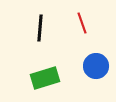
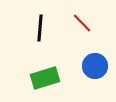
red line: rotated 25 degrees counterclockwise
blue circle: moved 1 px left
